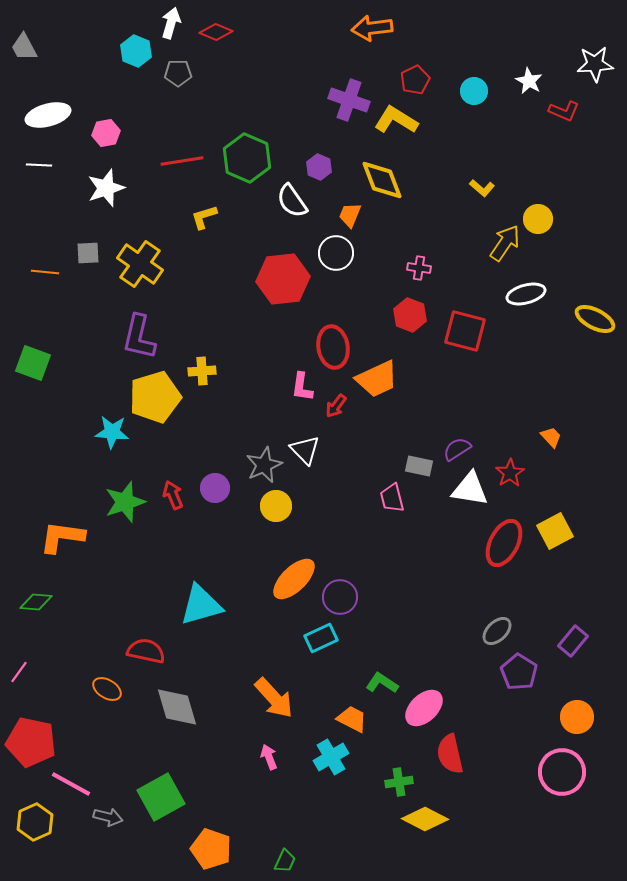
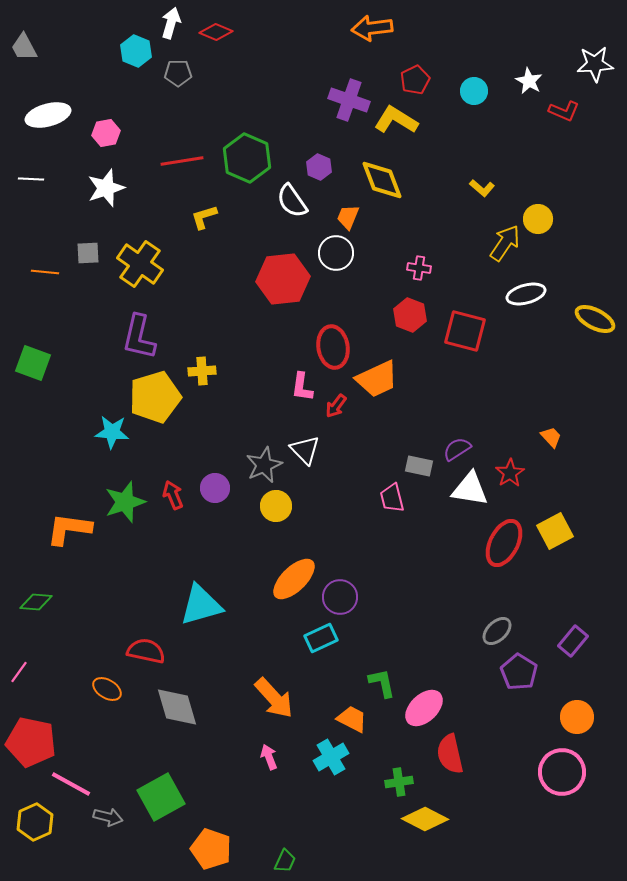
white line at (39, 165): moved 8 px left, 14 px down
orange trapezoid at (350, 215): moved 2 px left, 2 px down
orange L-shape at (62, 537): moved 7 px right, 8 px up
green L-shape at (382, 683): rotated 44 degrees clockwise
